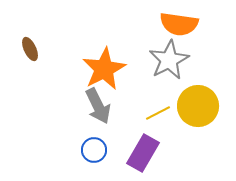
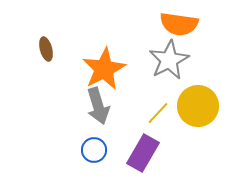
brown ellipse: moved 16 px right; rotated 10 degrees clockwise
gray arrow: rotated 9 degrees clockwise
yellow line: rotated 20 degrees counterclockwise
